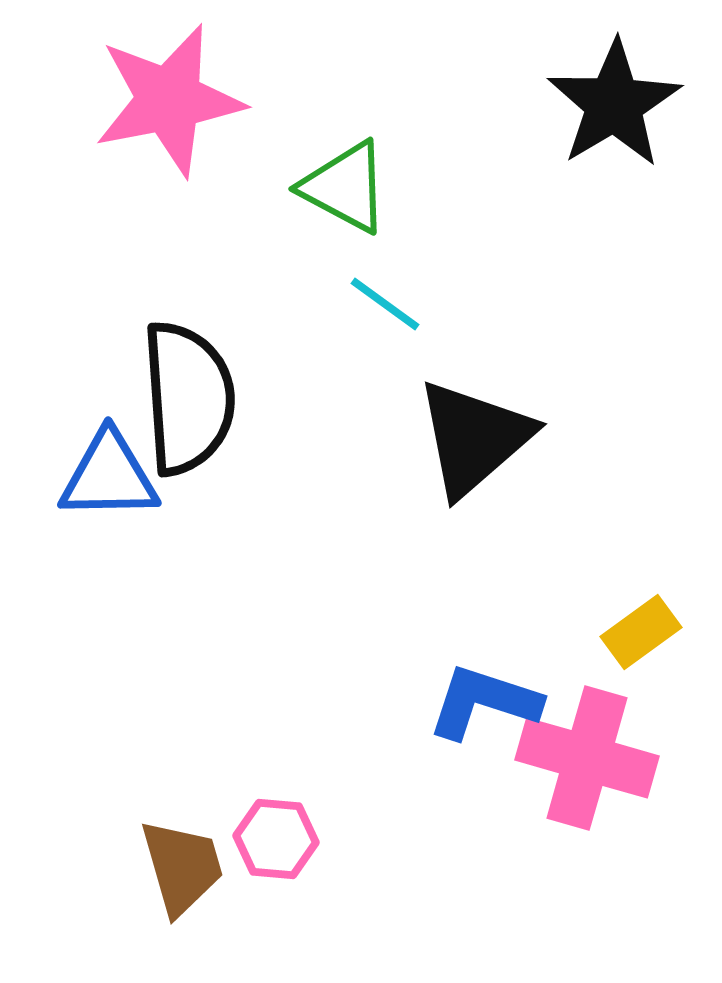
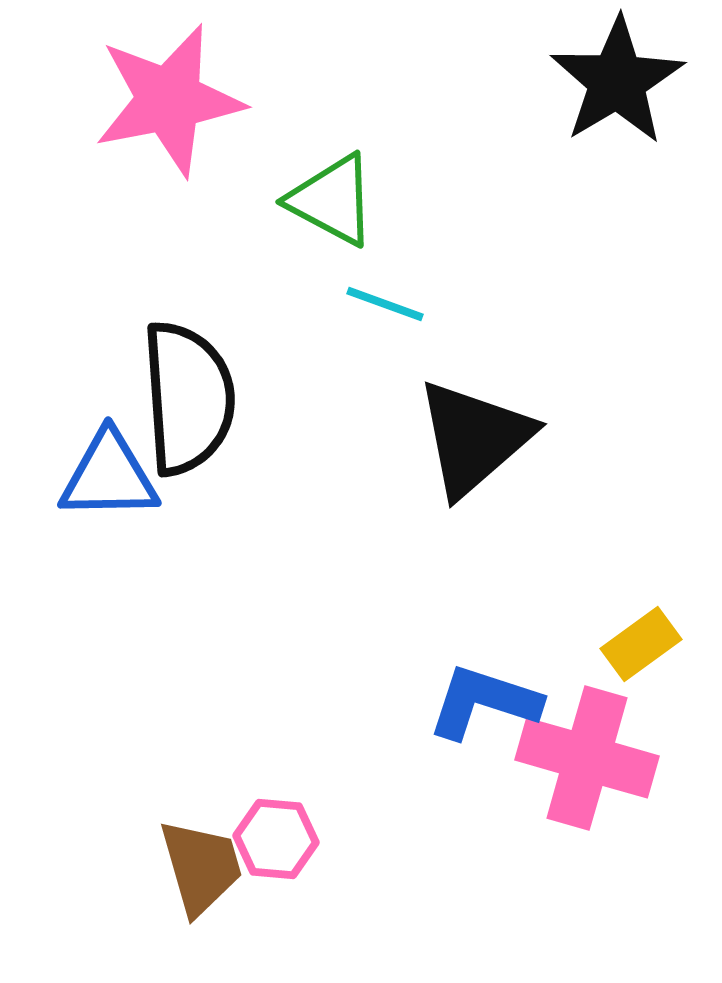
black star: moved 3 px right, 23 px up
green triangle: moved 13 px left, 13 px down
cyan line: rotated 16 degrees counterclockwise
yellow rectangle: moved 12 px down
brown trapezoid: moved 19 px right
